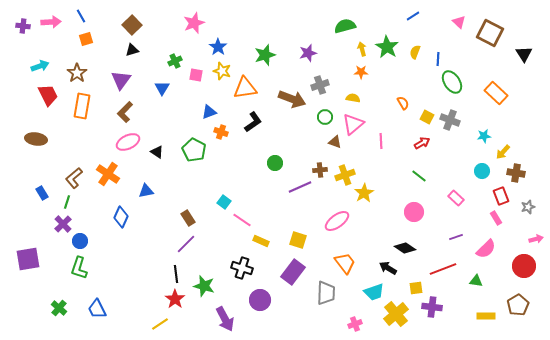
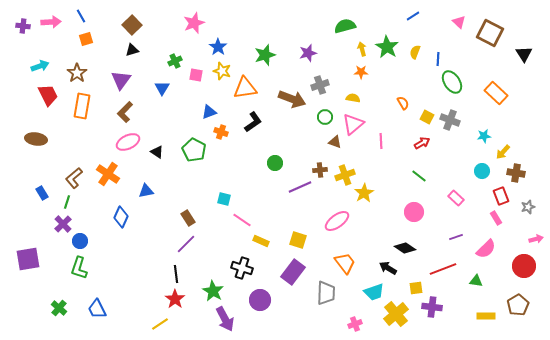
cyan square at (224, 202): moved 3 px up; rotated 24 degrees counterclockwise
green star at (204, 286): moved 9 px right, 5 px down; rotated 15 degrees clockwise
